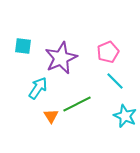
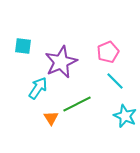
purple star: moved 4 px down
orange triangle: moved 2 px down
